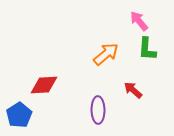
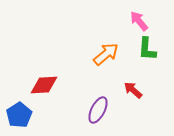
purple ellipse: rotated 28 degrees clockwise
